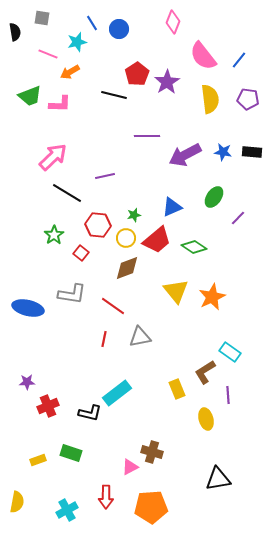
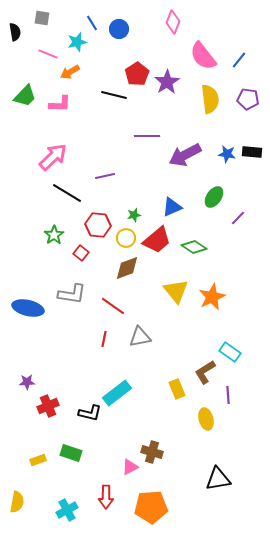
green trapezoid at (30, 96): moved 5 px left; rotated 25 degrees counterclockwise
blue star at (223, 152): moved 4 px right, 2 px down
